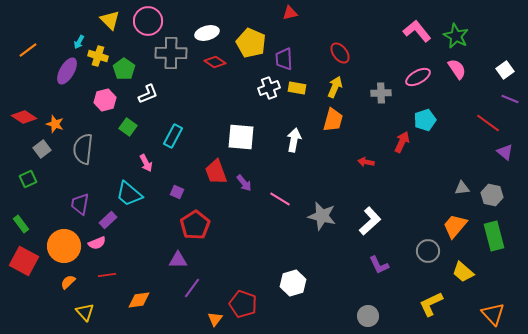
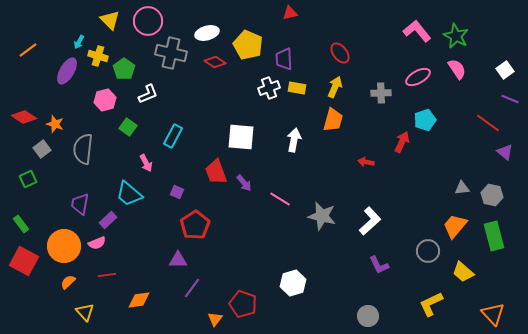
yellow pentagon at (251, 43): moved 3 px left, 2 px down
gray cross at (171, 53): rotated 12 degrees clockwise
